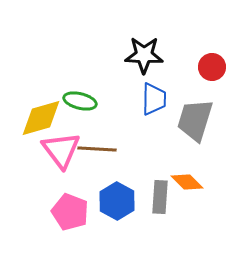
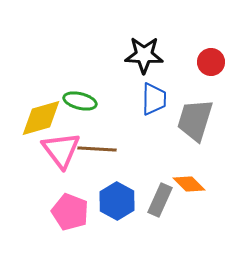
red circle: moved 1 px left, 5 px up
orange diamond: moved 2 px right, 2 px down
gray rectangle: moved 3 px down; rotated 20 degrees clockwise
